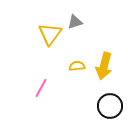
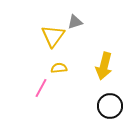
yellow triangle: moved 3 px right, 2 px down
yellow semicircle: moved 18 px left, 2 px down
